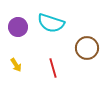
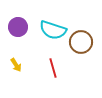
cyan semicircle: moved 2 px right, 7 px down
brown circle: moved 6 px left, 6 px up
